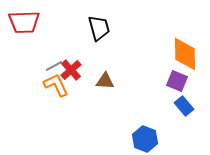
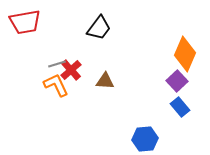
red trapezoid: moved 1 px right; rotated 8 degrees counterclockwise
black trapezoid: rotated 52 degrees clockwise
orange diamond: rotated 24 degrees clockwise
gray line: moved 3 px right, 2 px up; rotated 12 degrees clockwise
purple square: rotated 25 degrees clockwise
blue rectangle: moved 4 px left, 1 px down
blue hexagon: rotated 25 degrees counterclockwise
